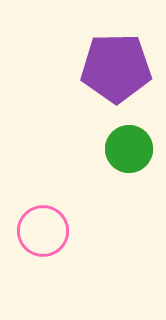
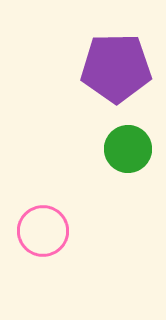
green circle: moved 1 px left
